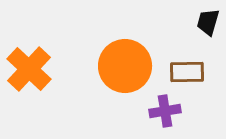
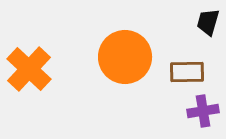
orange circle: moved 9 px up
purple cross: moved 38 px right
